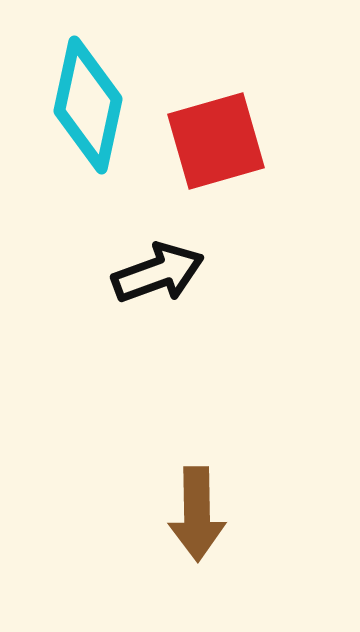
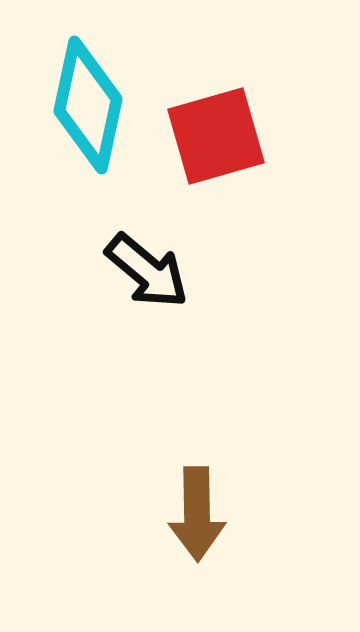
red square: moved 5 px up
black arrow: moved 11 px left, 2 px up; rotated 60 degrees clockwise
